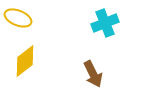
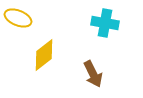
cyan cross: rotated 32 degrees clockwise
yellow diamond: moved 19 px right, 6 px up
